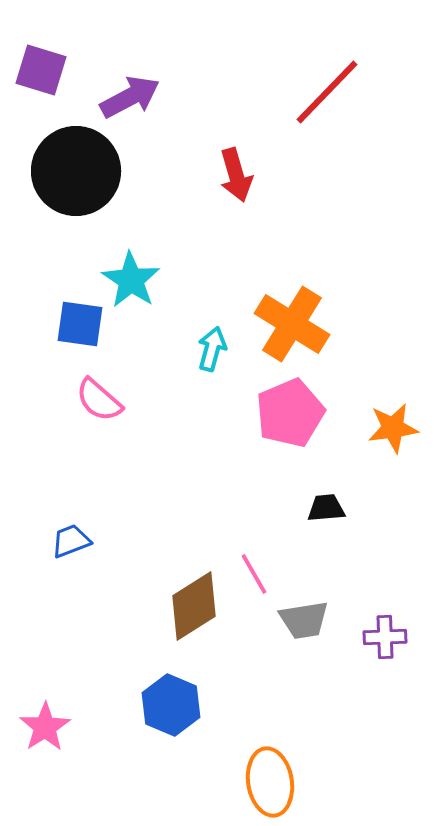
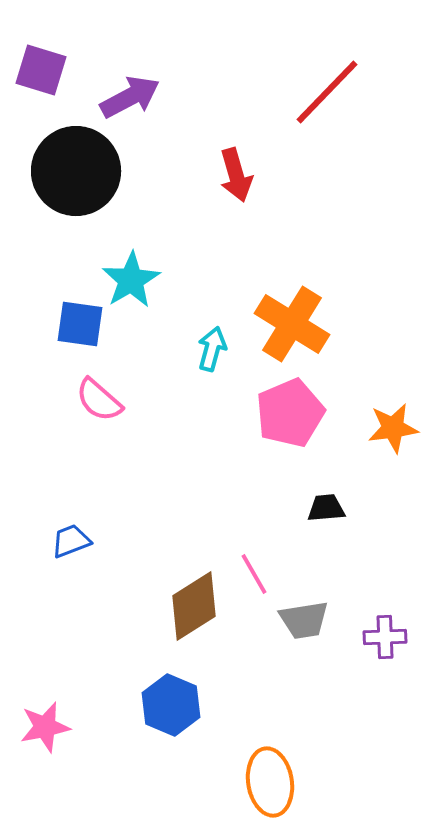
cyan star: rotated 8 degrees clockwise
pink star: rotated 21 degrees clockwise
